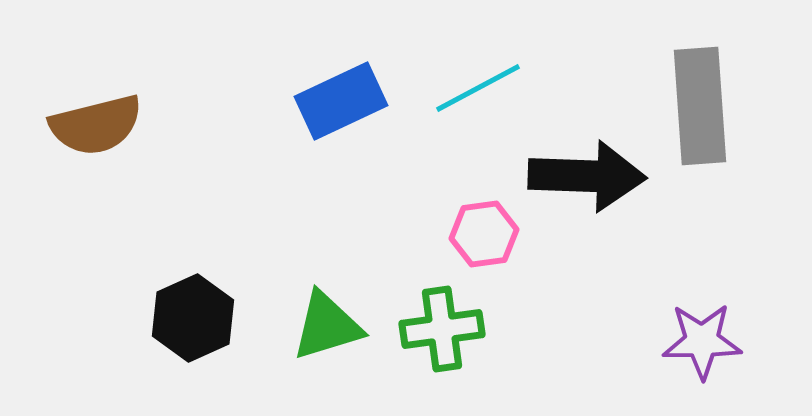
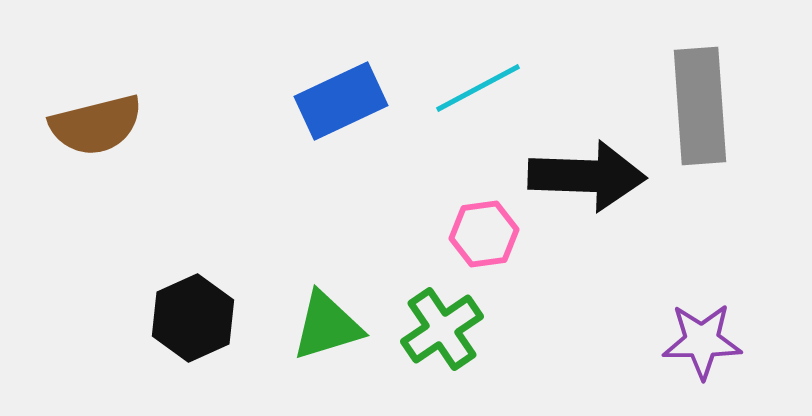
green cross: rotated 26 degrees counterclockwise
